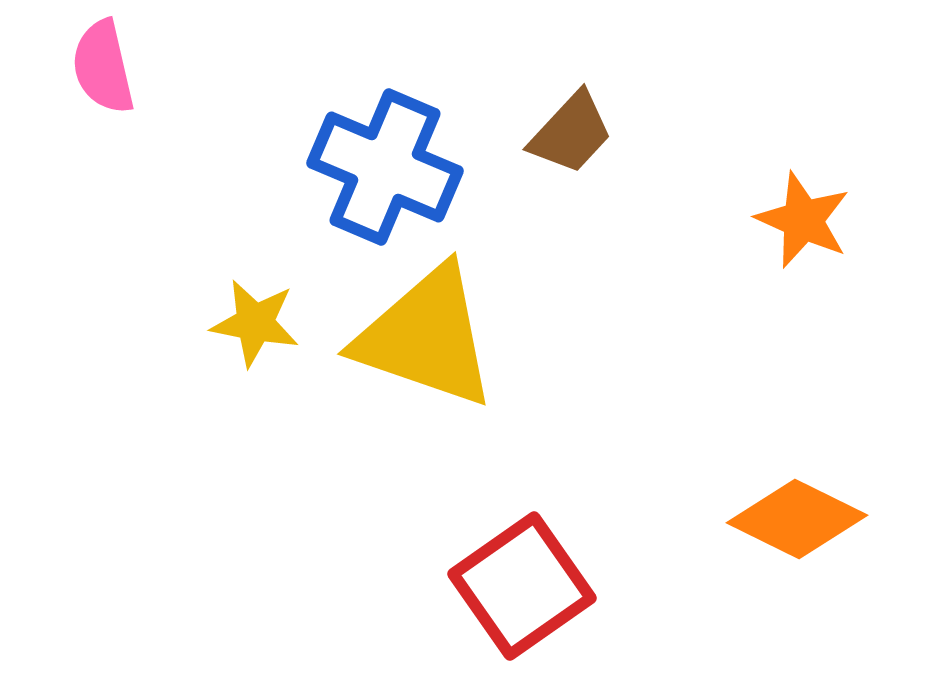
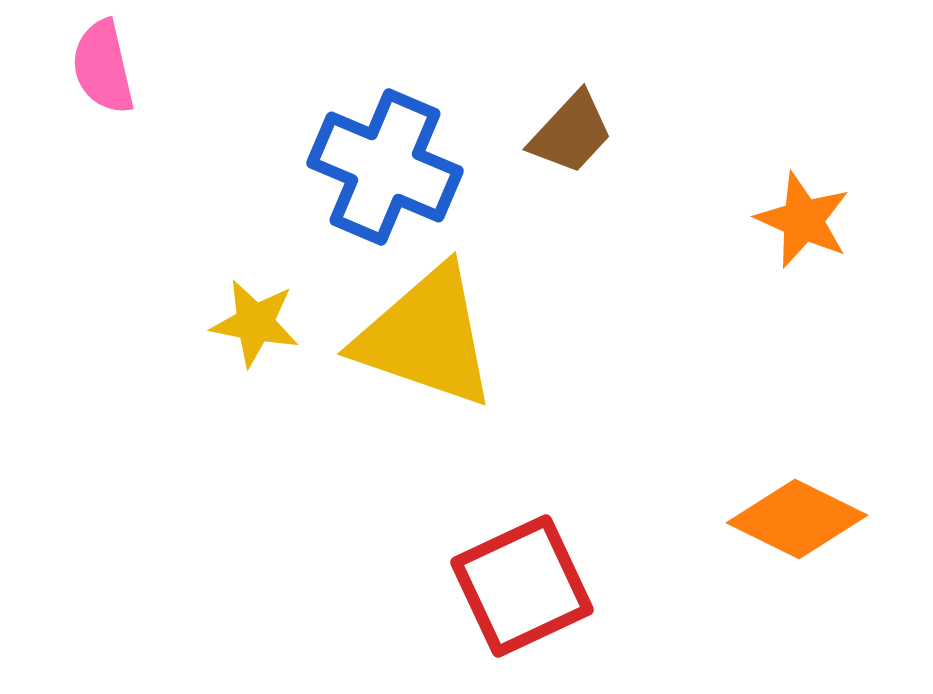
red square: rotated 10 degrees clockwise
